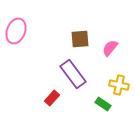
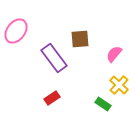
pink ellipse: rotated 15 degrees clockwise
pink semicircle: moved 4 px right, 6 px down
purple rectangle: moved 19 px left, 16 px up
yellow cross: rotated 30 degrees clockwise
red rectangle: rotated 14 degrees clockwise
